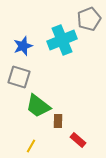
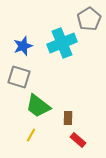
gray pentagon: rotated 10 degrees counterclockwise
cyan cross: moved 3 px down
brown rectangle: moved 10 px right, 3 px up
yellow line: moved 11 px up
